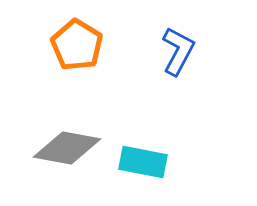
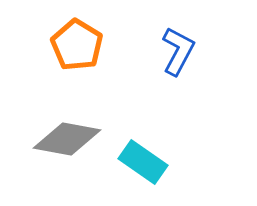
gray diamond: moved 9 px up
cyan rectangle: rotated 24 degrees clockwise
